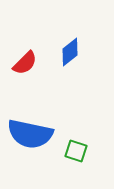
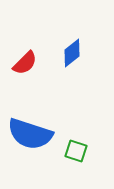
blue diamond: moved 2 px right, 1 px down
blue semicircle: rotated 6 degrees clockwise
